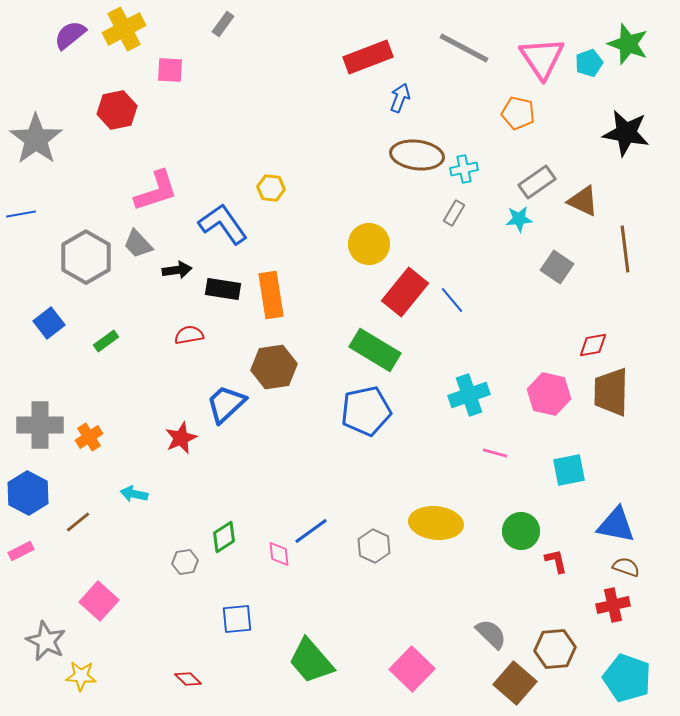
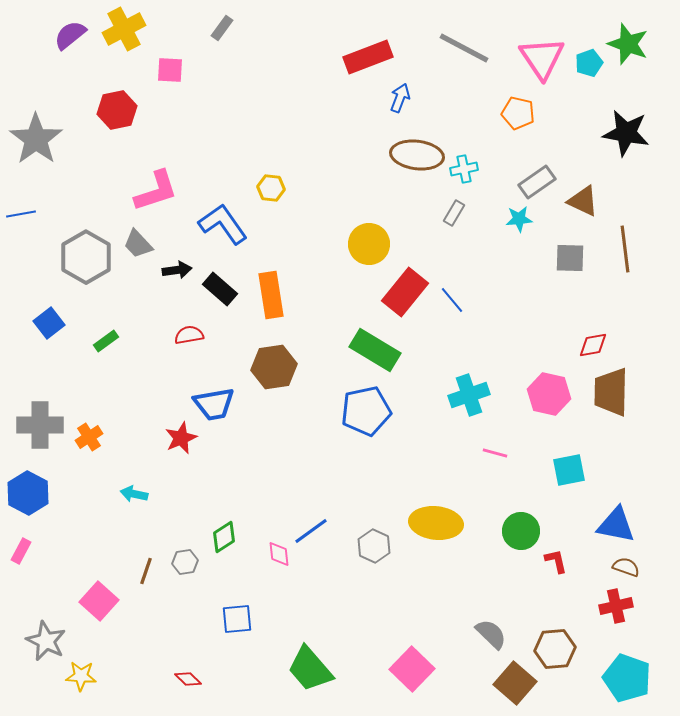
gray rectangle at (223, 24): moved 1 px left, 4 px down
gray square at (557, 267): moved 13 px right, 9 px up; rotated 32 degrees counterclockwise
black rectangle at (223, 289): moved 3 px left; rotated 32 degrees clockwise
blue trapezoid at (226, 404): moved 12 px left; rotated 147 degrees counterclockwise
brown line at (78, 522): moved 68 px right, 49 px down; rotated 32 degrees counterclockwise
pink rectangle at (21, 551): rotated 35 degrees counterclockwise
red cross at (613, 605): moved 3 px right, 1 px down
green trapezoid at (311, 661): moved 1 px left, 8 px down
